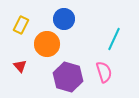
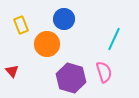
yellow rectangle: rotated 48 degrees counterclockwise
red triangle: moved 8 px left, 5 px down
purple hexagon: moved 3 px right, 1 px down
